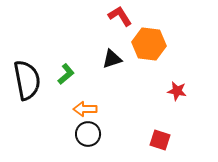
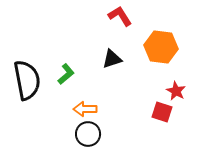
orange hexagon: moved 12 px right, 3 px down
red star: moved 1 px left; rotated 18 degrees clockwise
red square: moved 2 px right, 28 px up
